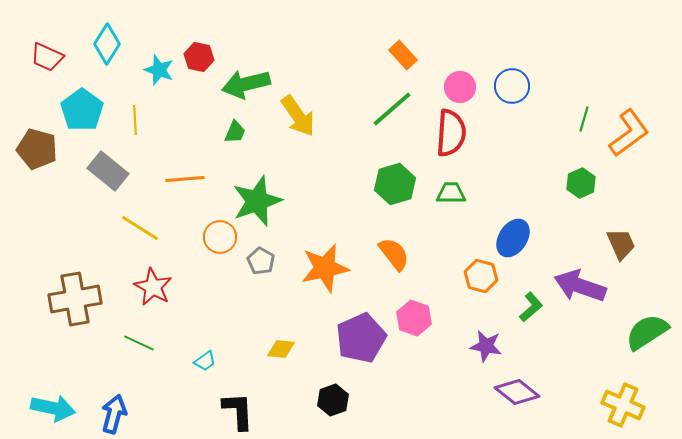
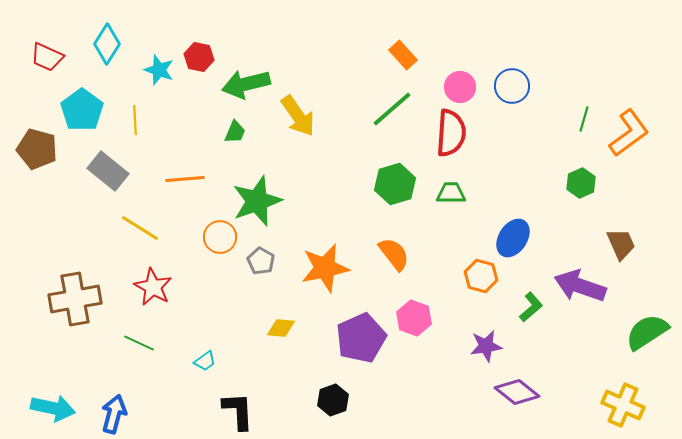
purple star at (486, 346): rotated 20 degrees counterclockwise
yellow diamond at (281, 349): moved 21 px up
